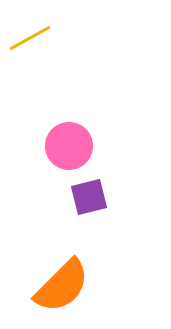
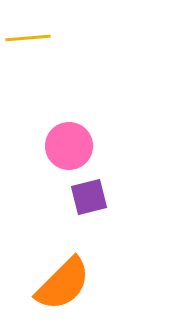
yellow line: moved 2 px left; rotated 24 degrees clockwise
orange semicircle: moved 1 px right, 2 px up
